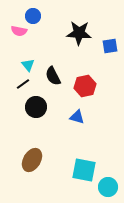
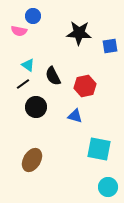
cyan triangle: rotated 16 degrees counterclockwise
blue triangle: moved 2 px left, 1 px up
cyan square: moved 15 px right, 21 px up
